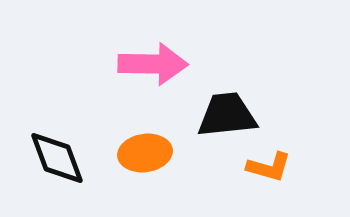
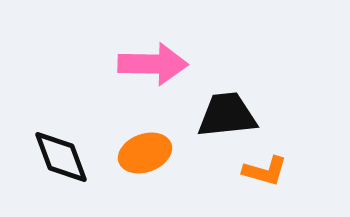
orange ellipse: rotated 12 degrees counterclockwise
black diamond: moved 4 px right, 1 px up
orange L-shape: moved 4 px left, 4 px down
